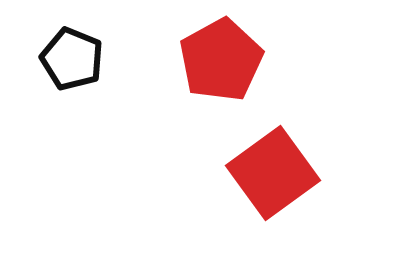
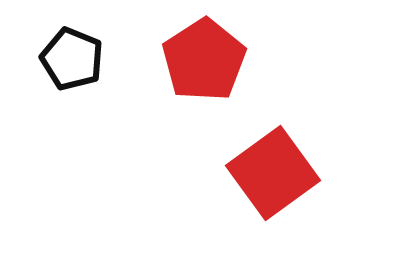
red pentagon: moved 17 px left; rotated 4 degrees counterclockwise
